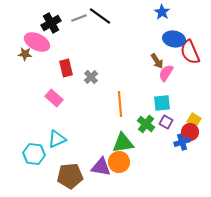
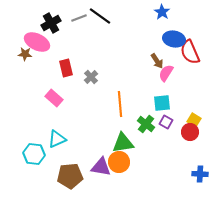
blue cross: moved 18 px right, 32 px down; rotated 21 degrees clockwise
